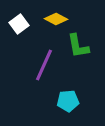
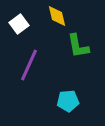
yellow diamond: moved 1 px right, 3 px up; rotated 50 degrees clockwise
purple line: moved 15 px left
